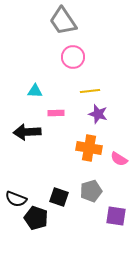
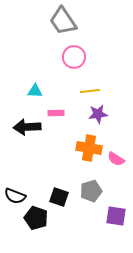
pink circle: moved 1 px right
purple star: rotated 24 degrees counterclockwise
black arrow: moved 5 px up
pink semicircle: moved 3 px left
black semicircle: moved 1 px left, 3 px up
